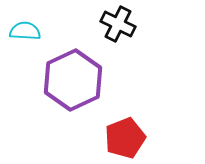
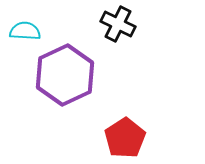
purple hexagon: moved 8 px left, 5 px up
red pentagon: rotated 12 degrees counterclockwise
